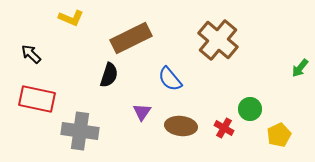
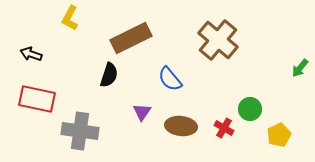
yellow L-shape: moved 1 px left; rotated 95 degrees clockwise
black arrow: rotated 25 degrees counterclockwise
